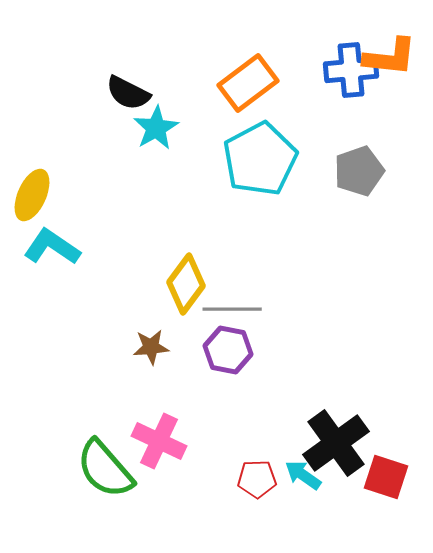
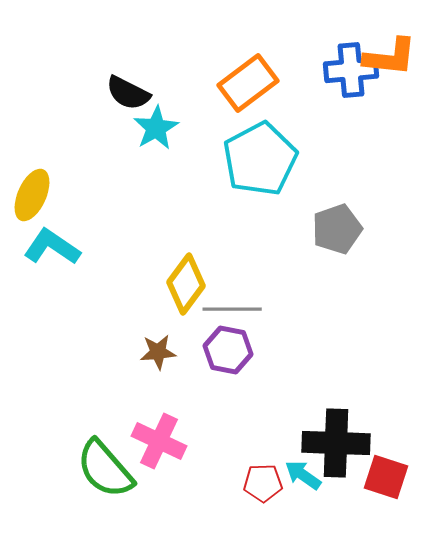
gray pentagon: moved 22 px left, 58 px down
brown star: moved 7 px right, 5 px down
black cross: rotated 38 degrees clockwise
red pentagon: moved 6 px right, 4 px down
